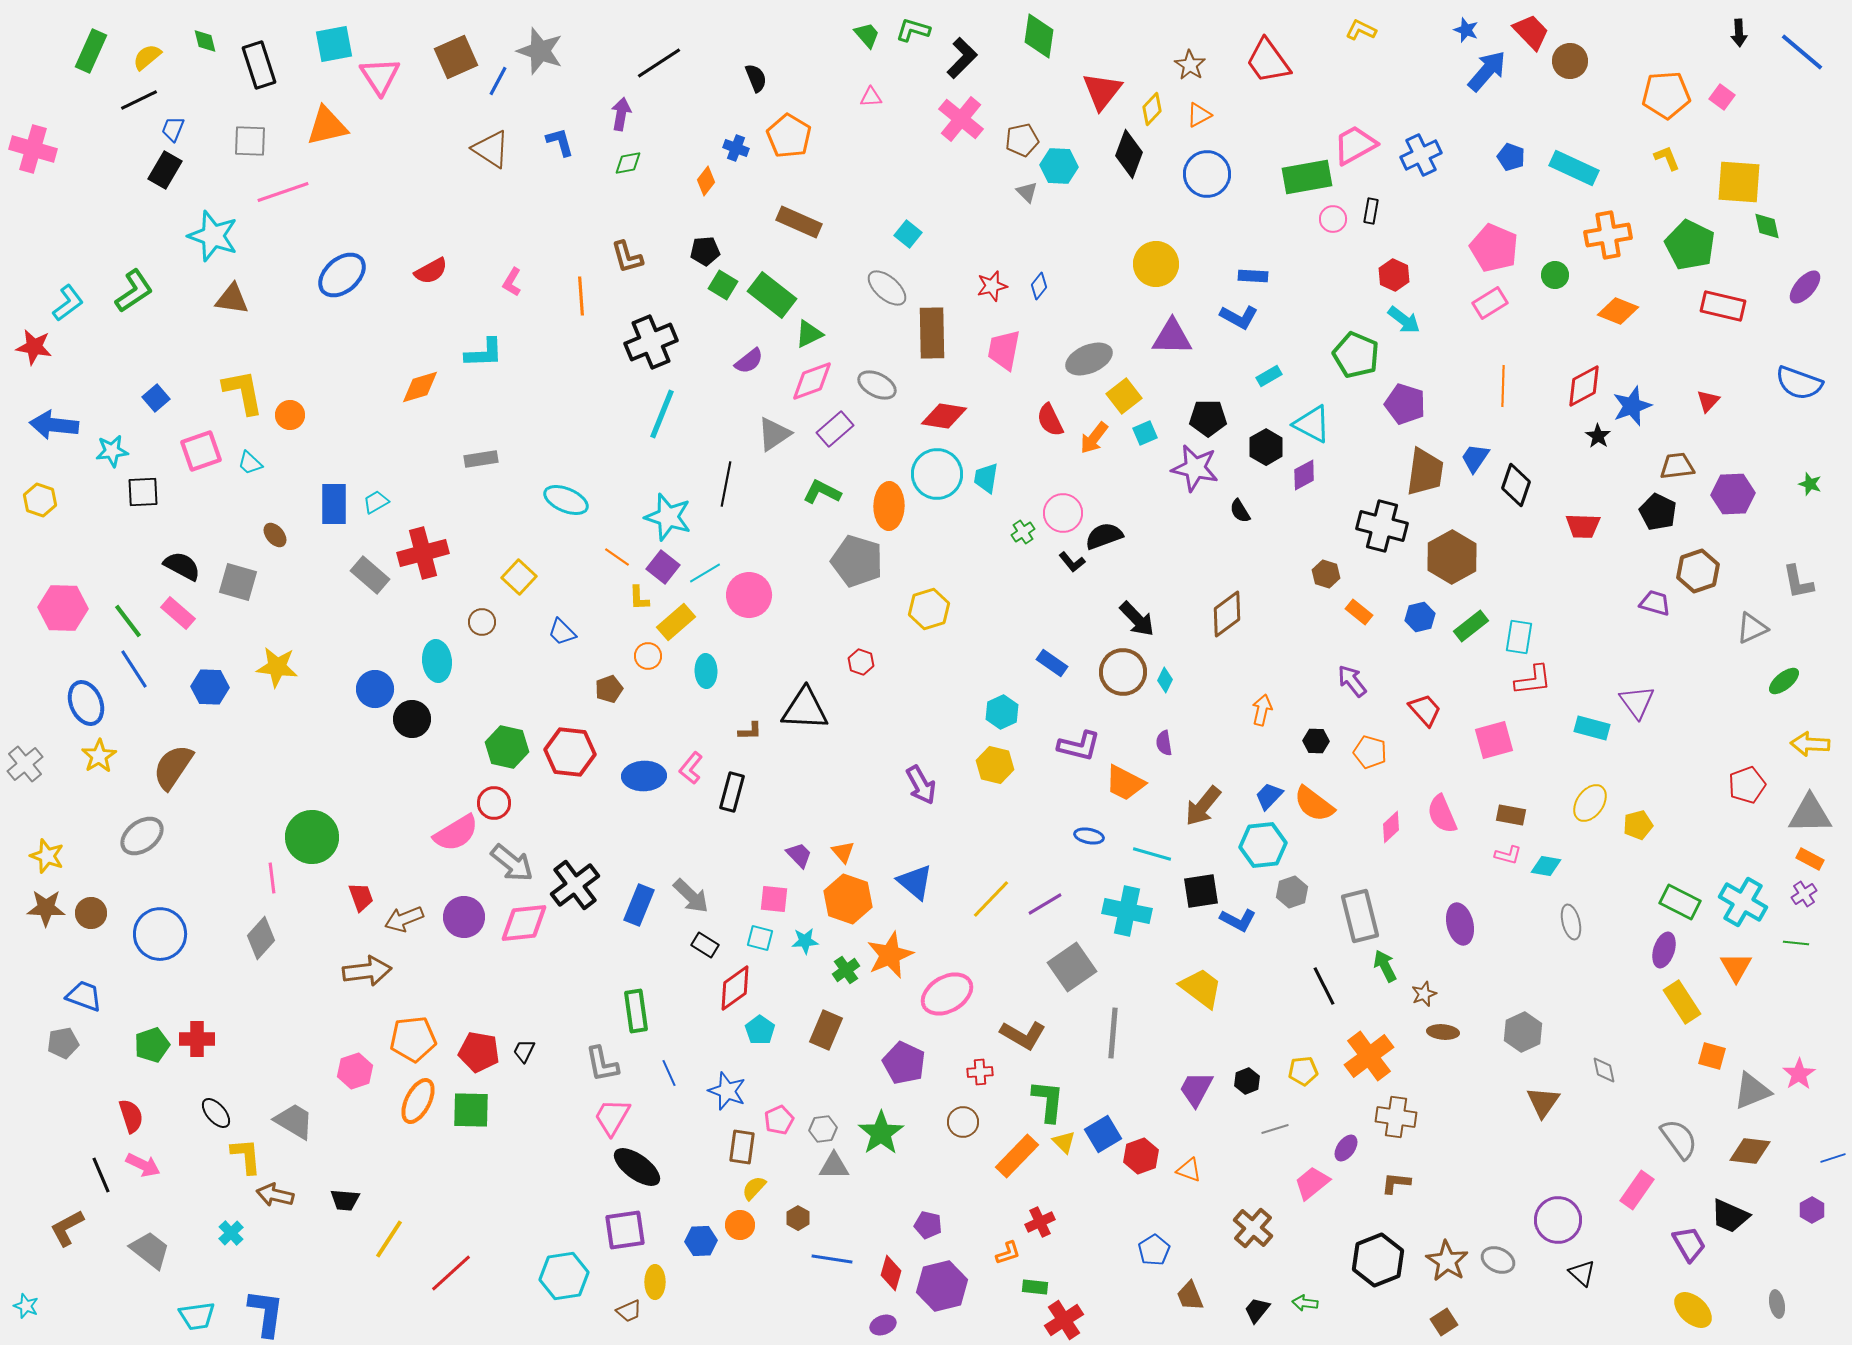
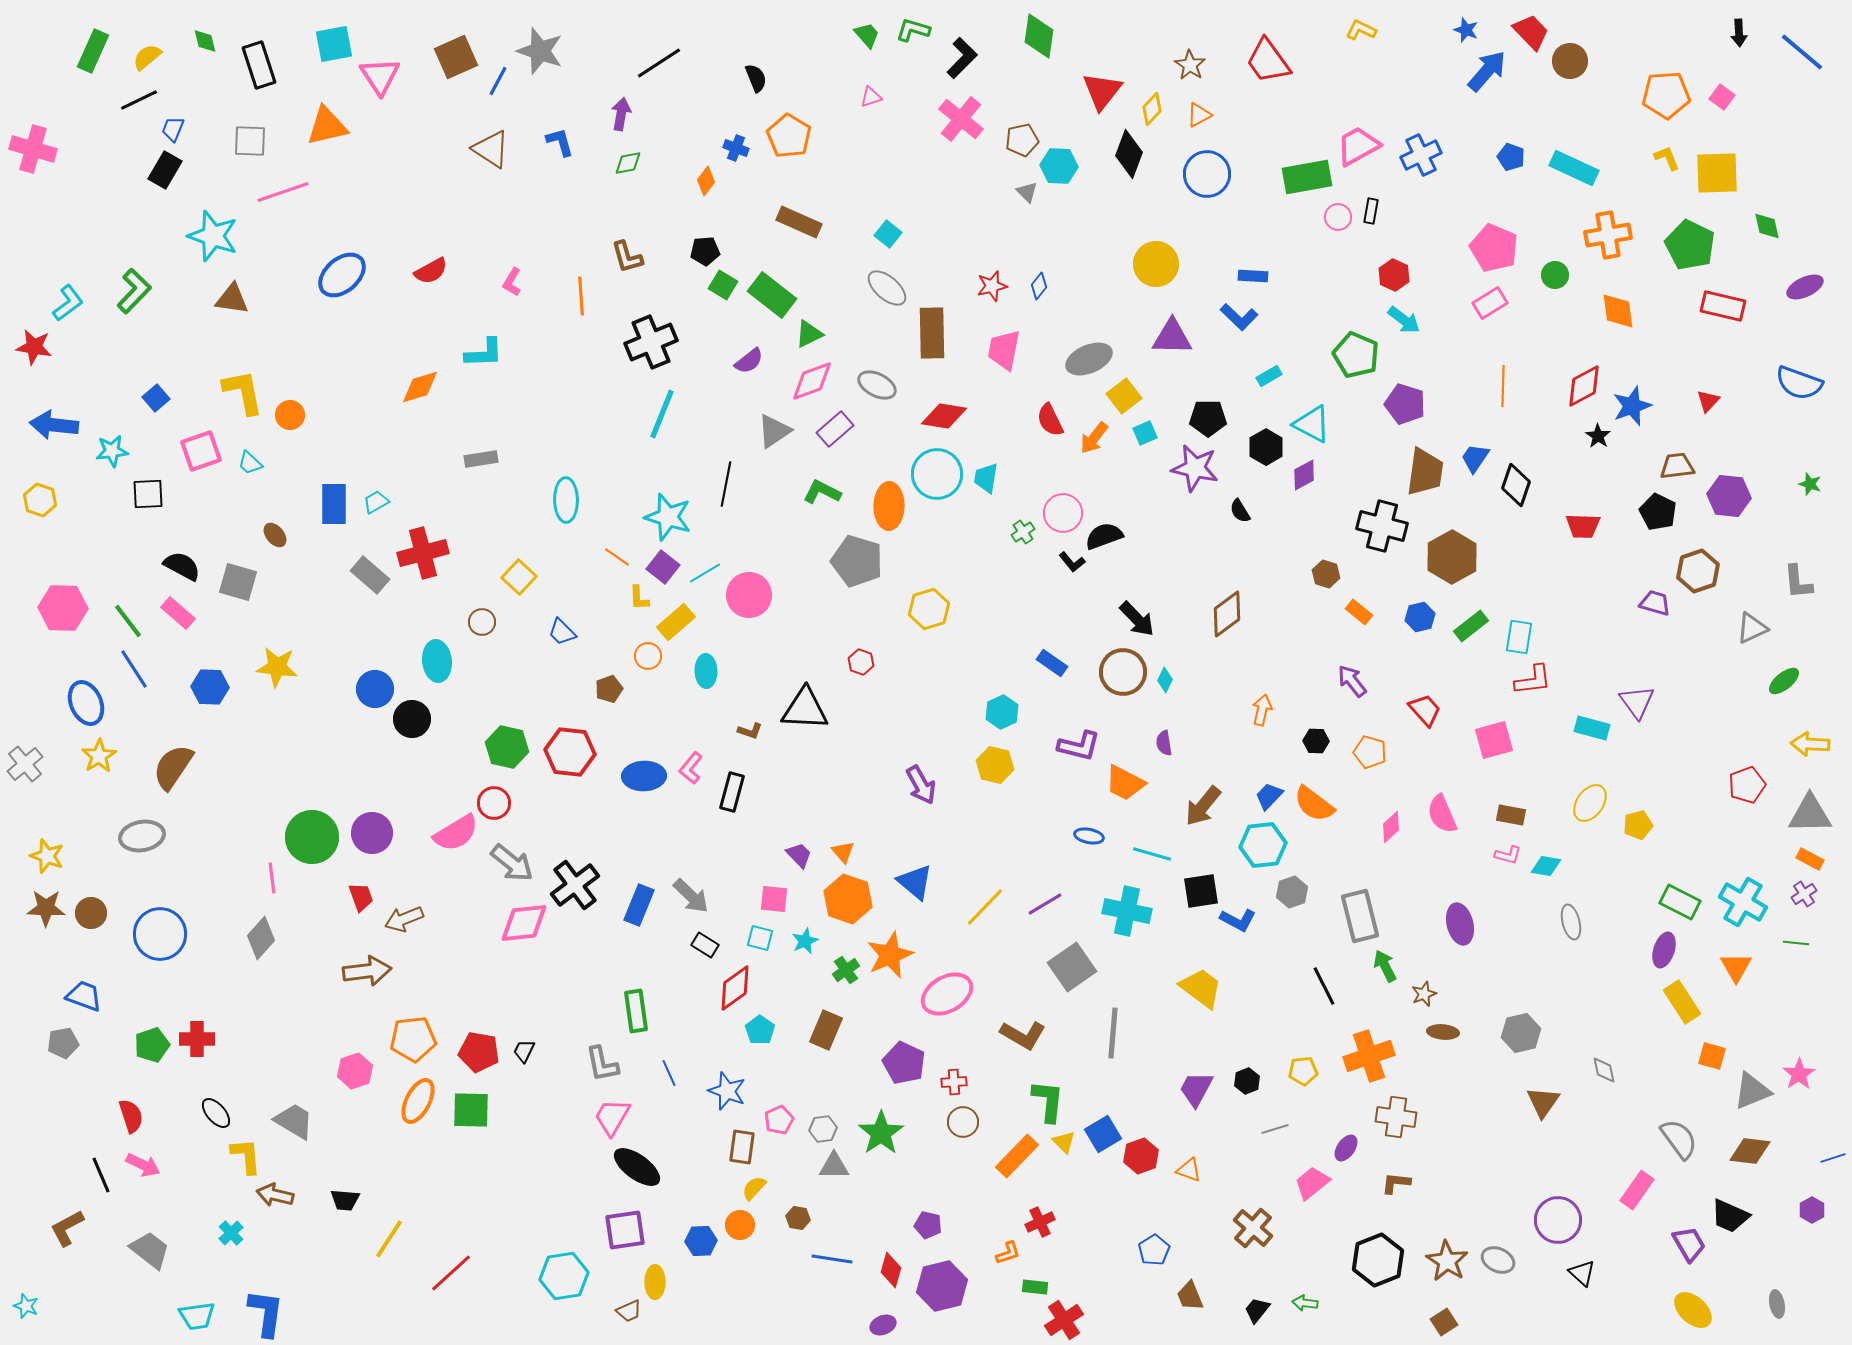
green rectangle at (91, 51): moved 2 px right
pink triangle at (871, 97): rotated 15 degrees counterclockwise
pink trapezoid at (1355, 145): moved 3 px right, 1 px down
yellow square at (1739, 182): moved 22 px left, 9 px up; rotated 6 degrees counterclockwise
pink circle at (1333, 219): moved 5 px right, 2 px up
cyan square at (908, 234): moved 20 px left
purple ellipse at (1805, 287): rotated 24 degrees clockwise
green L-shape at (134, 291): rotated 12 degrees counterclockwise
orange diamond at (1618, 311): rotated 60 degrees clockwise
blue L-shape at (1239, 317): rotated 15 degrees clockwise
gray triangle at (774, 434): moved 3 px up
black square at (143, 492): moved 5 px right, 2 px down
purple hexagon at (1733, 494): moved 4 px left, 2 px down; rotated 9 degrees clockwise
cyan ellipse at (566, 500): rotated 66 degrees clockwise
gray L-shape at (1798, 582): rotated 6 degrees clockwise
brown L-shape at (750, 731): rotated 20 degrees clockwise
gray ellipse at (142, 836): rotated 27 degrees clockwise
yellow line at (991, 899): moved 6 px left, 8 px down
purple circle at (464, 917): moved 92 px left, 84 px up
cyan star at (805, 941): rotated 20 degrees counterclockwise
gray hexagon at (1523, 1032): moved 2 px left, 1 px down; rotated 12 degrees clockwise
orange cross at (1369, 1056): rotated 18 degrees clockwise
red cross at (980, 1072): moved 26 px left, 10 px down
brown hexagon at (798, 1218): rotated 20 degrees counterclockwise
red diamond at (891, 1273): moved 3 px up
